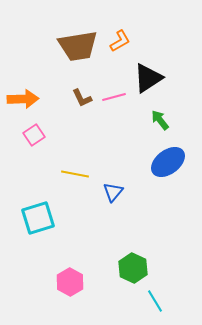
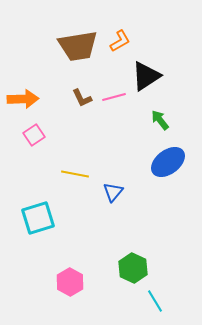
black triangle: moved 2 px left, 2 px up
